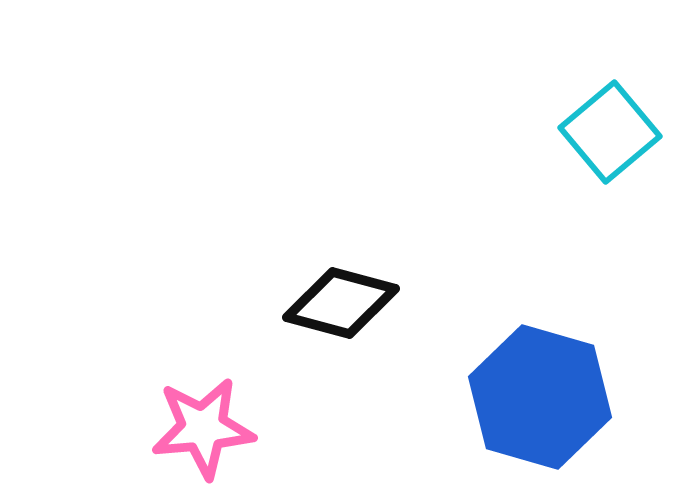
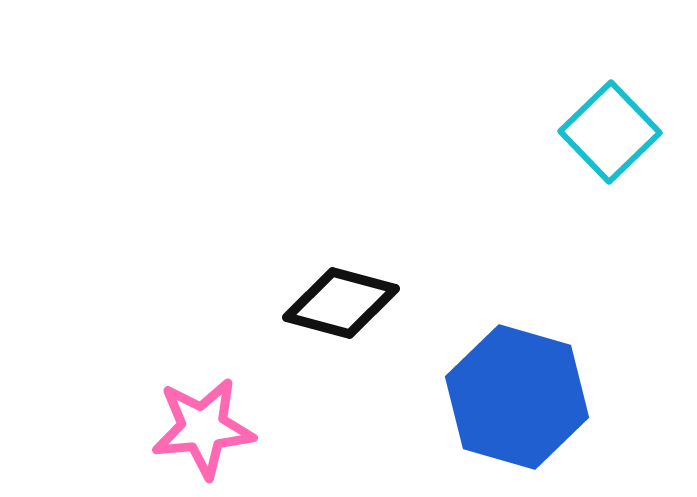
cyan square: rotated 4 degrees counterclockwise
blue hexagon: moved 23 px left
